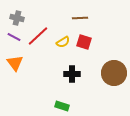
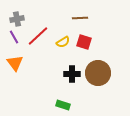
gray cross: moved 1 px down; rotated 24 degrees counterclockwise
purple line: rotated 32 degrees clockwise
brown circle: moved 16 px left
green rectangle: moved 1 px right, 1 px up
